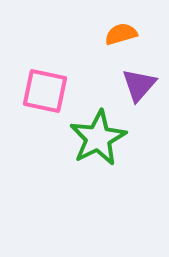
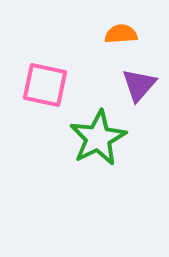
orange semicircle: rotated 12 degrees clockwise
pink square: moved 6 px up
